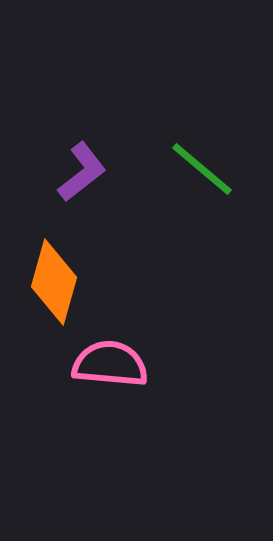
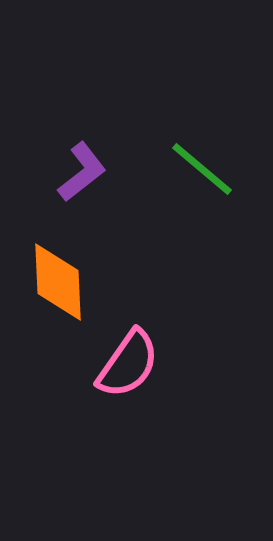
orange diamond: moved 4 px right; rotated 18 degrees counterclockwise
pink semicircle: moved 18 px right; rotated 120 degrees clockwise
